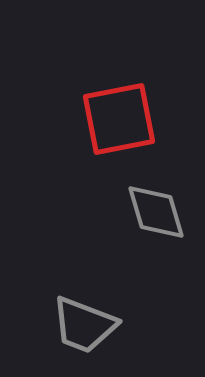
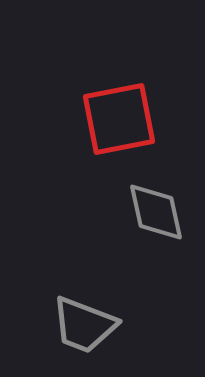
gray diamond: rotated 4 degrees clockwise
